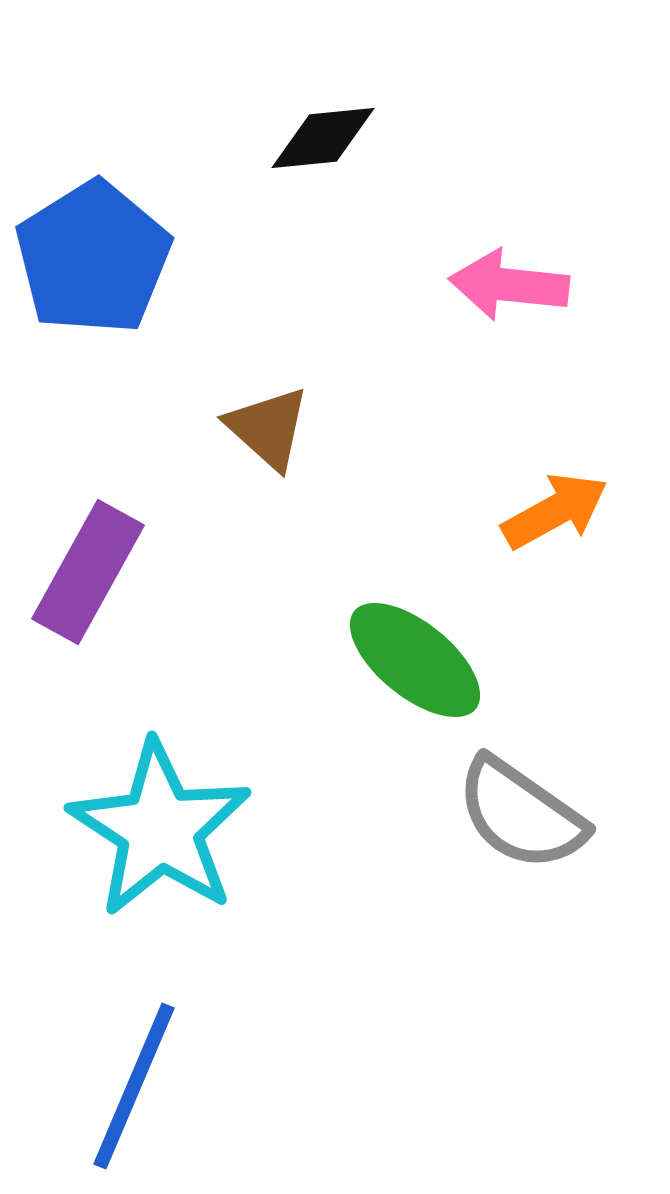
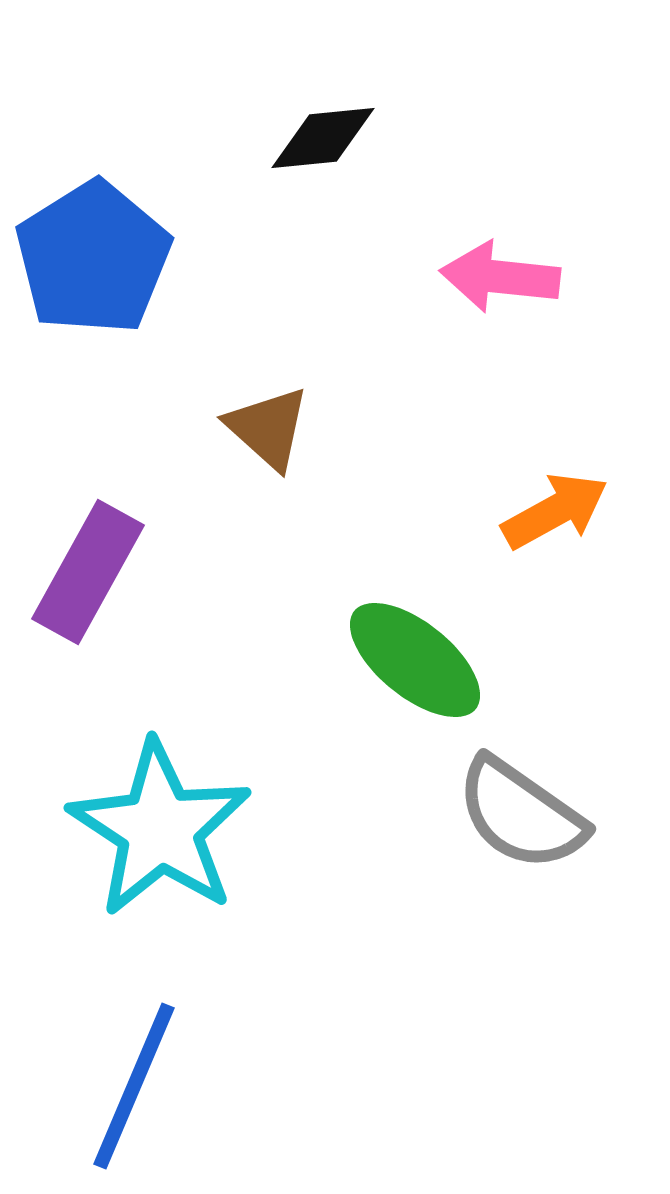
pink arrow: moved 9 px left, 8 px up
